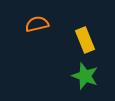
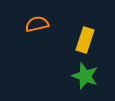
yellow rectangle: rotated 40 degrees clockwise
